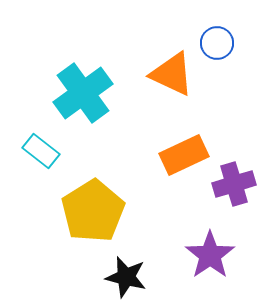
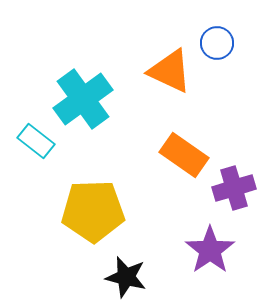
orange triangle: moved 2 px left, 3 px up
cyan cross: moved 6 px down
cyan rectangle: moved 5 px left, 10 px up
orange rectangle: rotated 60 degrees clockwise
purple cross: moved 4 px down
yellow pentagon: rotated 30 degrees clockwise
purple star: moved 5 px up
